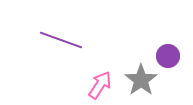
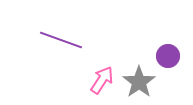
gray star: moved 2 px left, 2 px down
pink arrow: moved 2 px right, 5 px up
